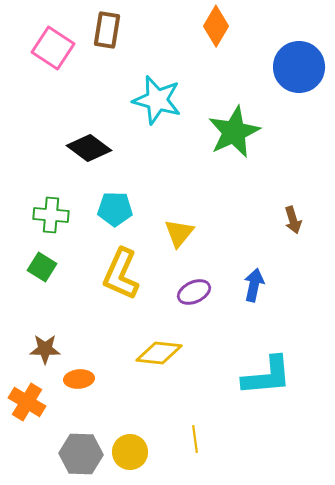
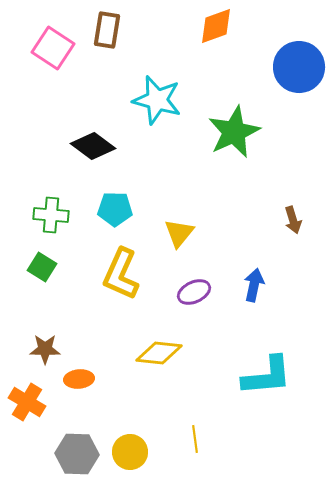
orange diamond: rotated 39 degrees clockwise
black diamond: moved 4 px right, 2 px up
gray hexagon: moved 4 px left
